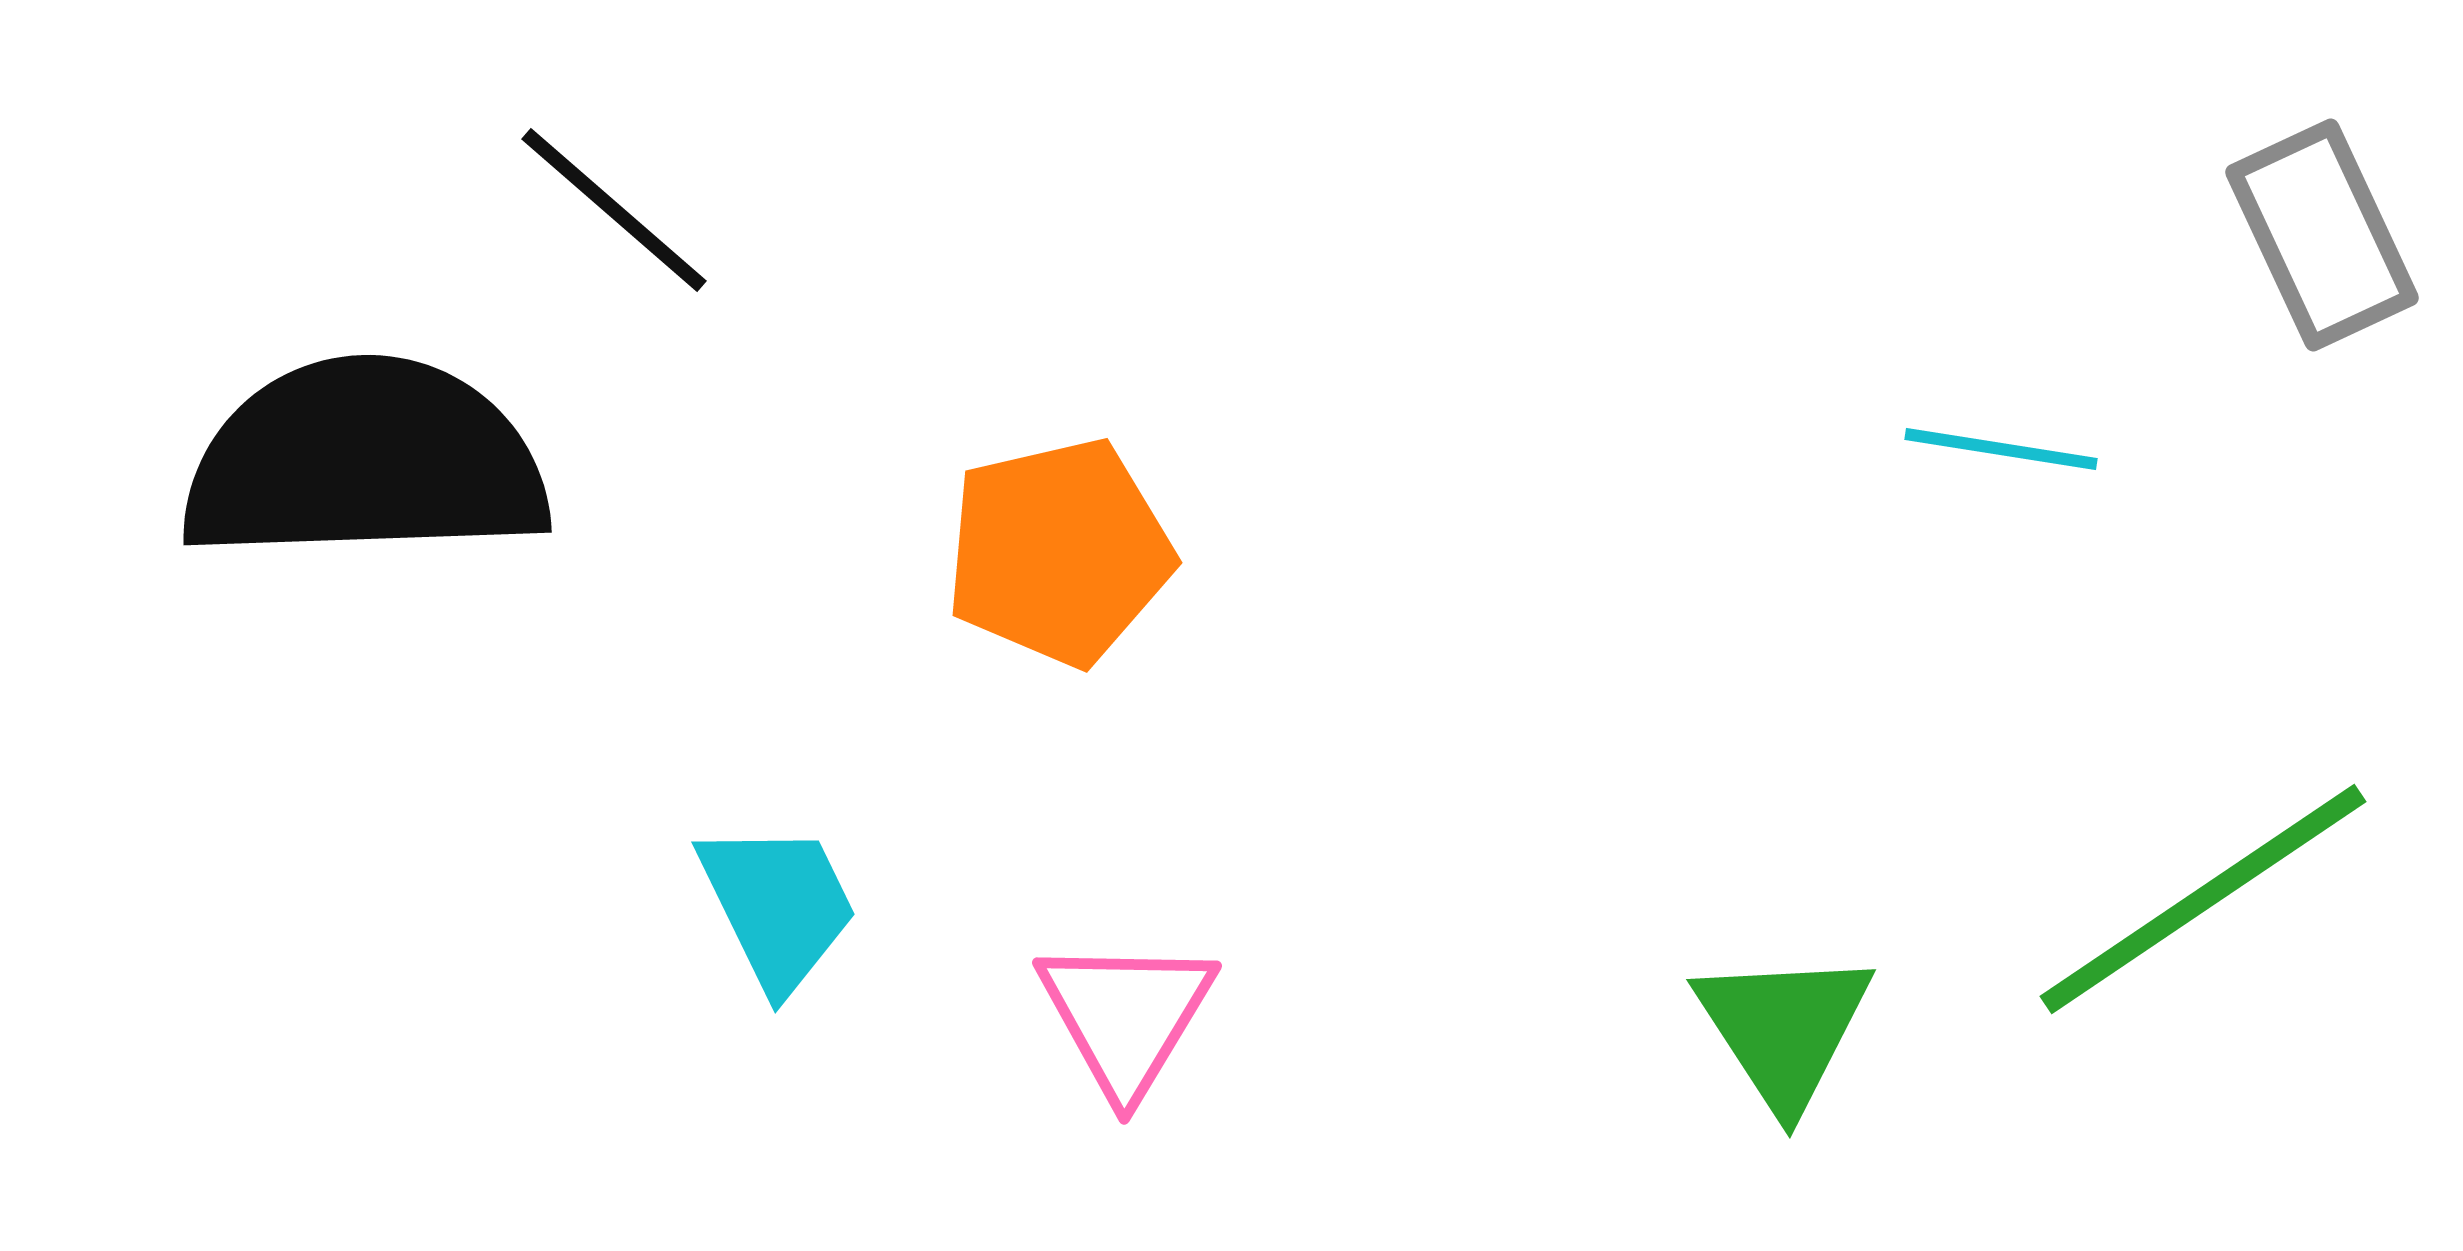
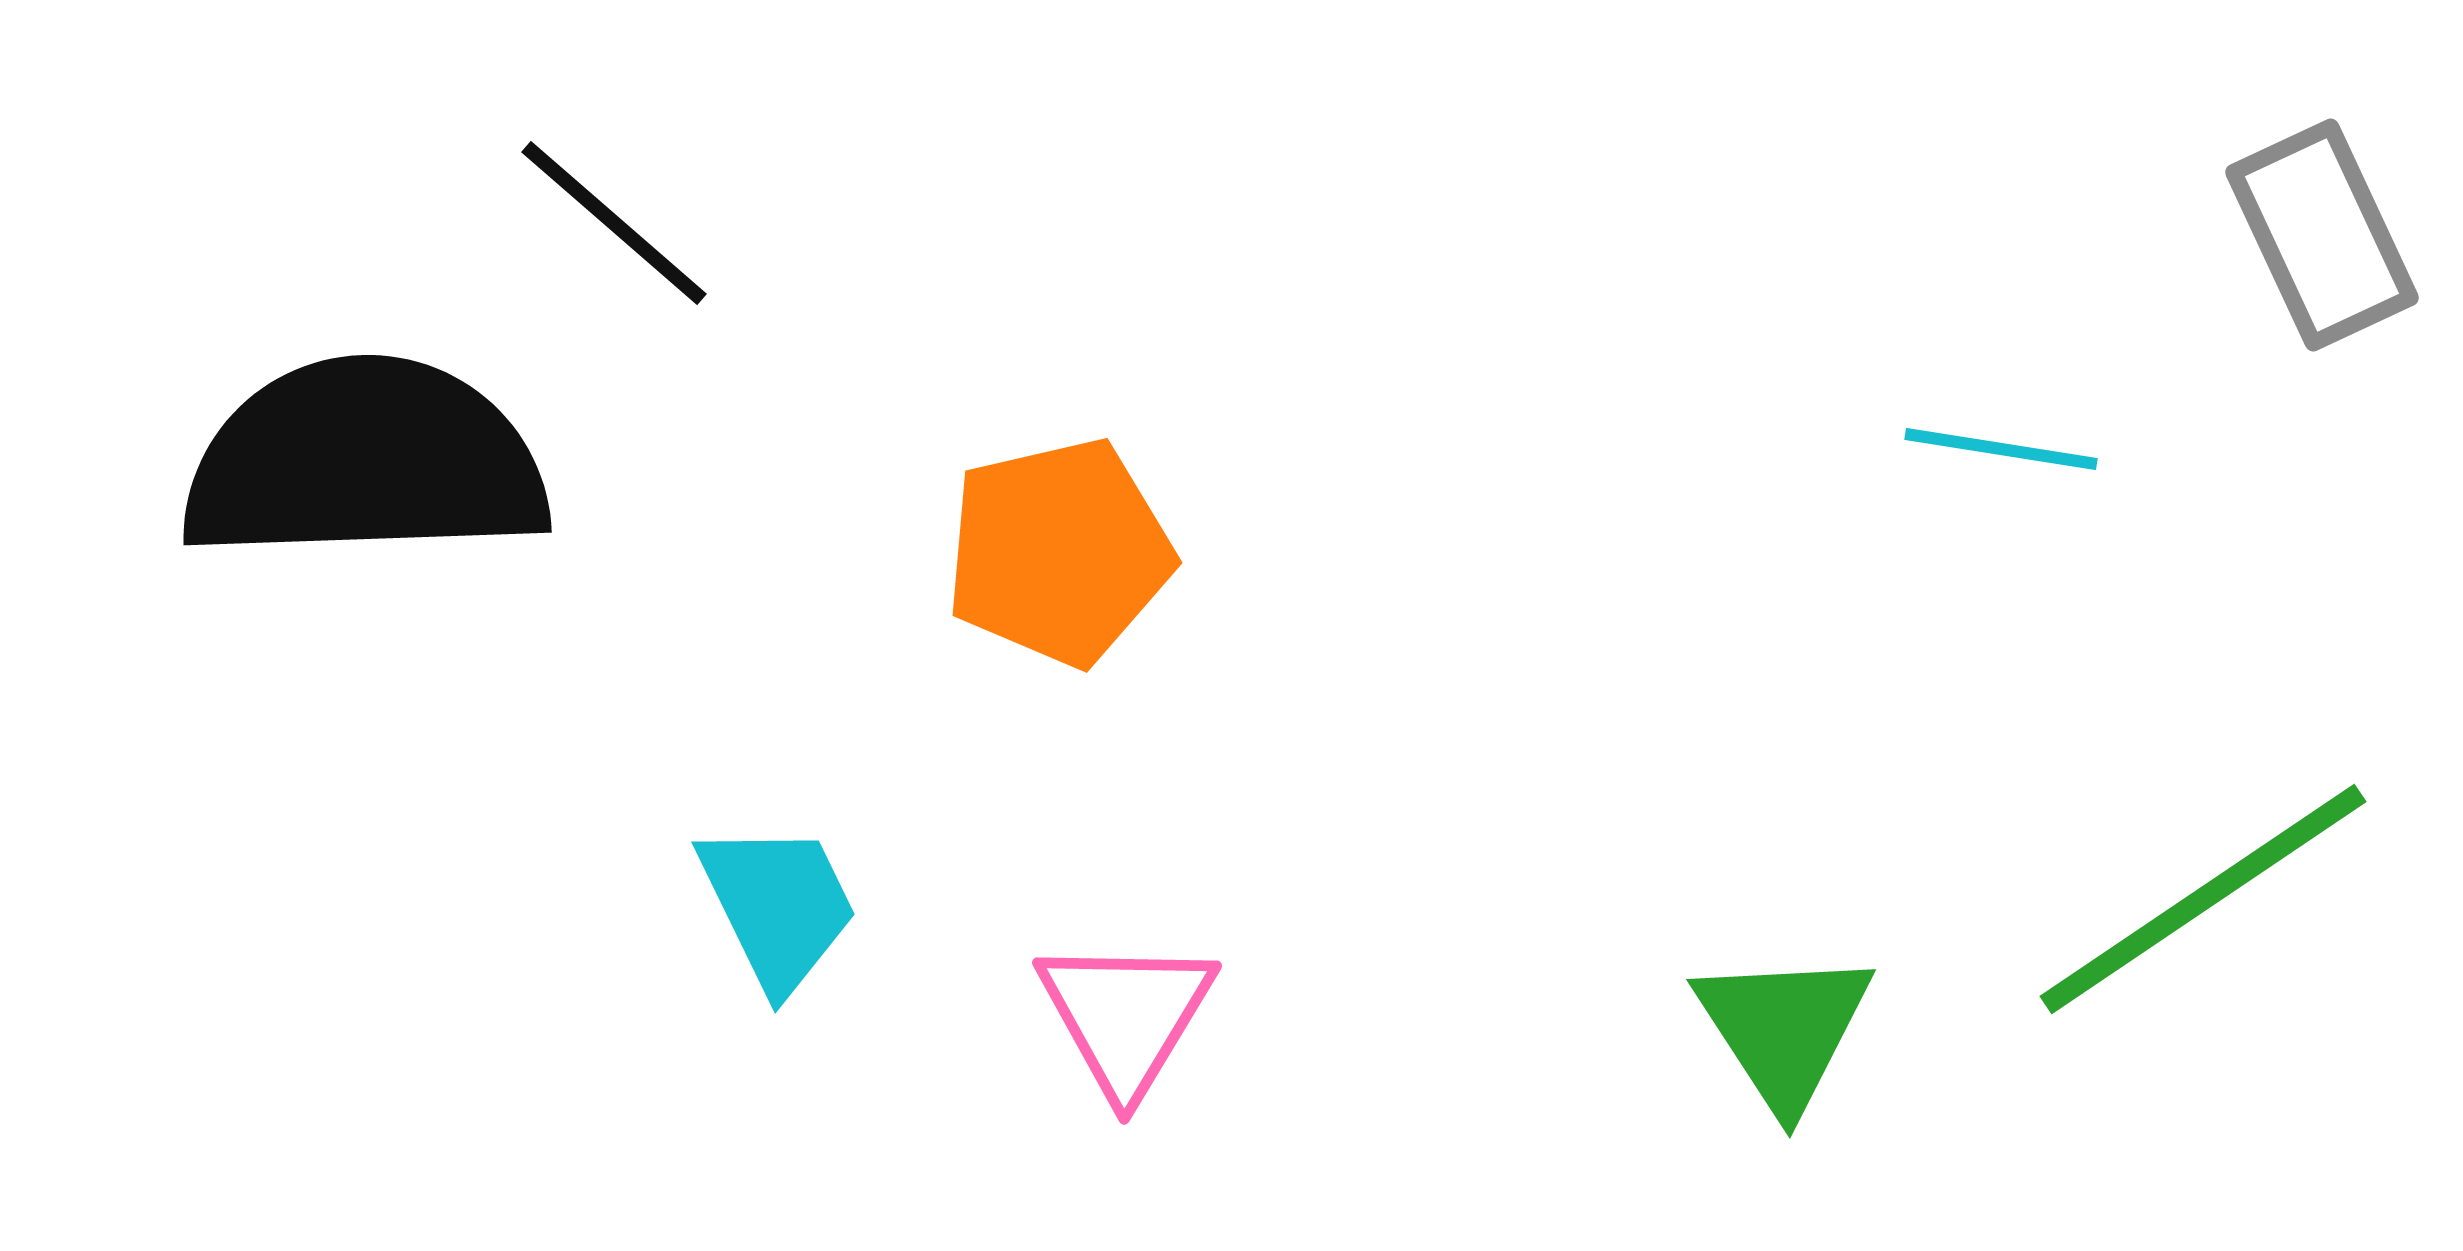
black line: moved 13 px down
